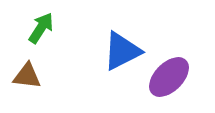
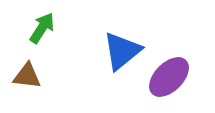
green arrow: moved 1 px right
blue triangle: rotated 12 degrees counterclockwise
